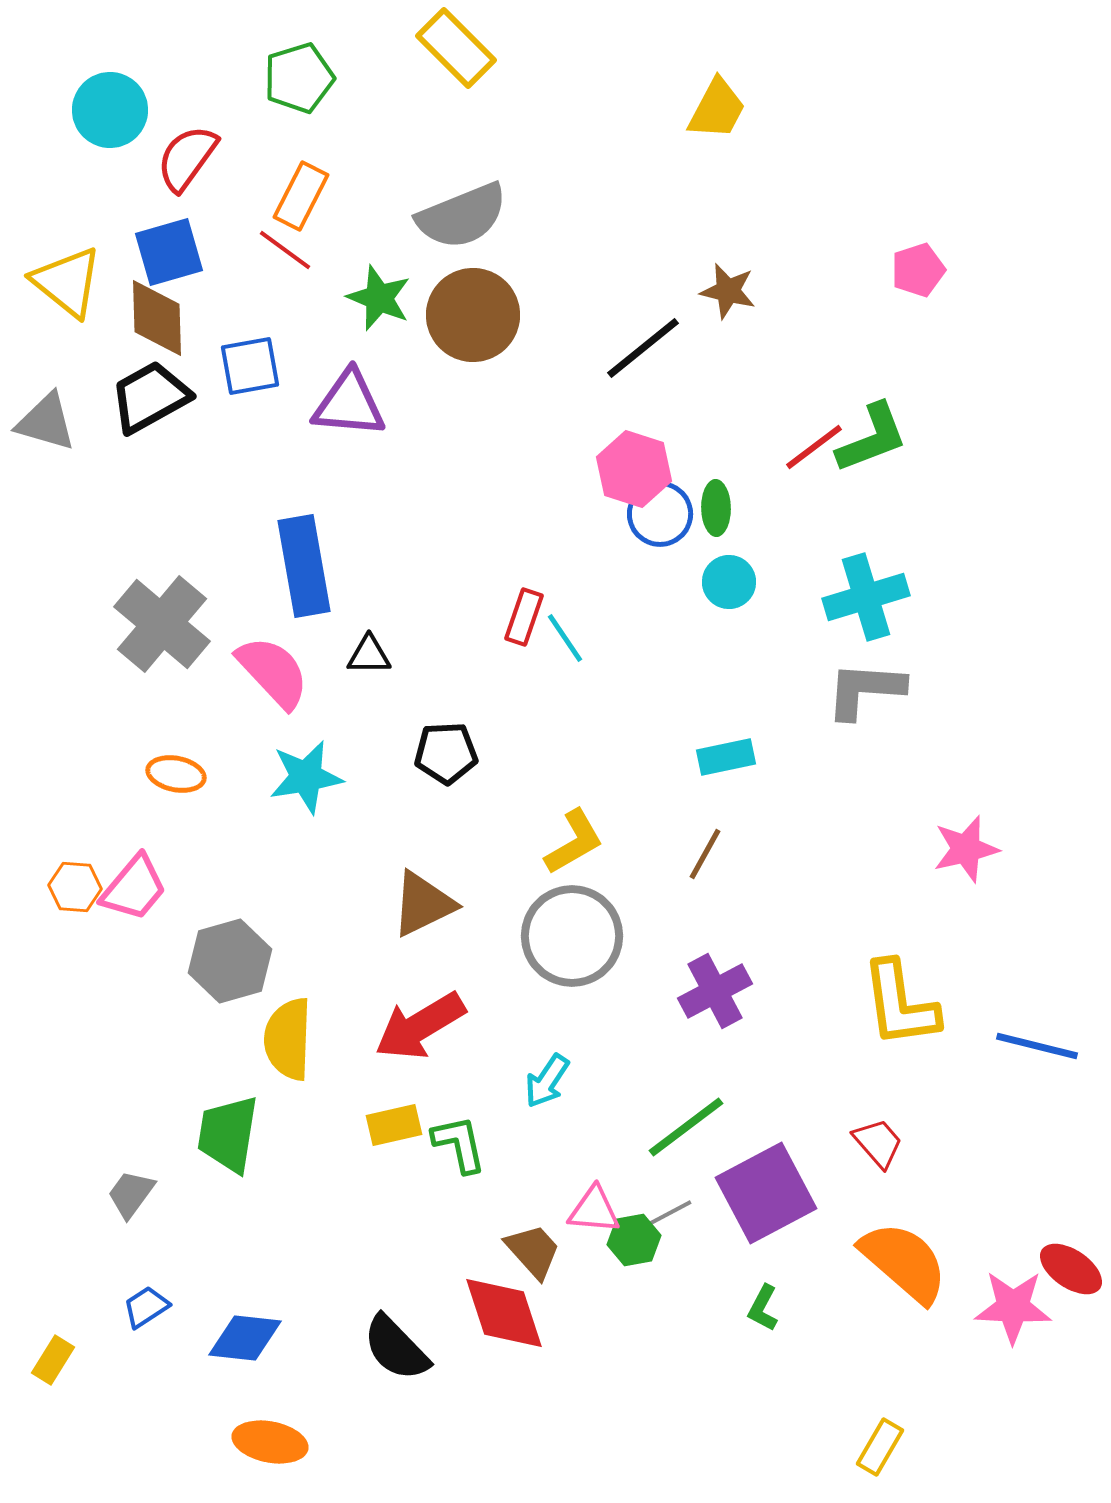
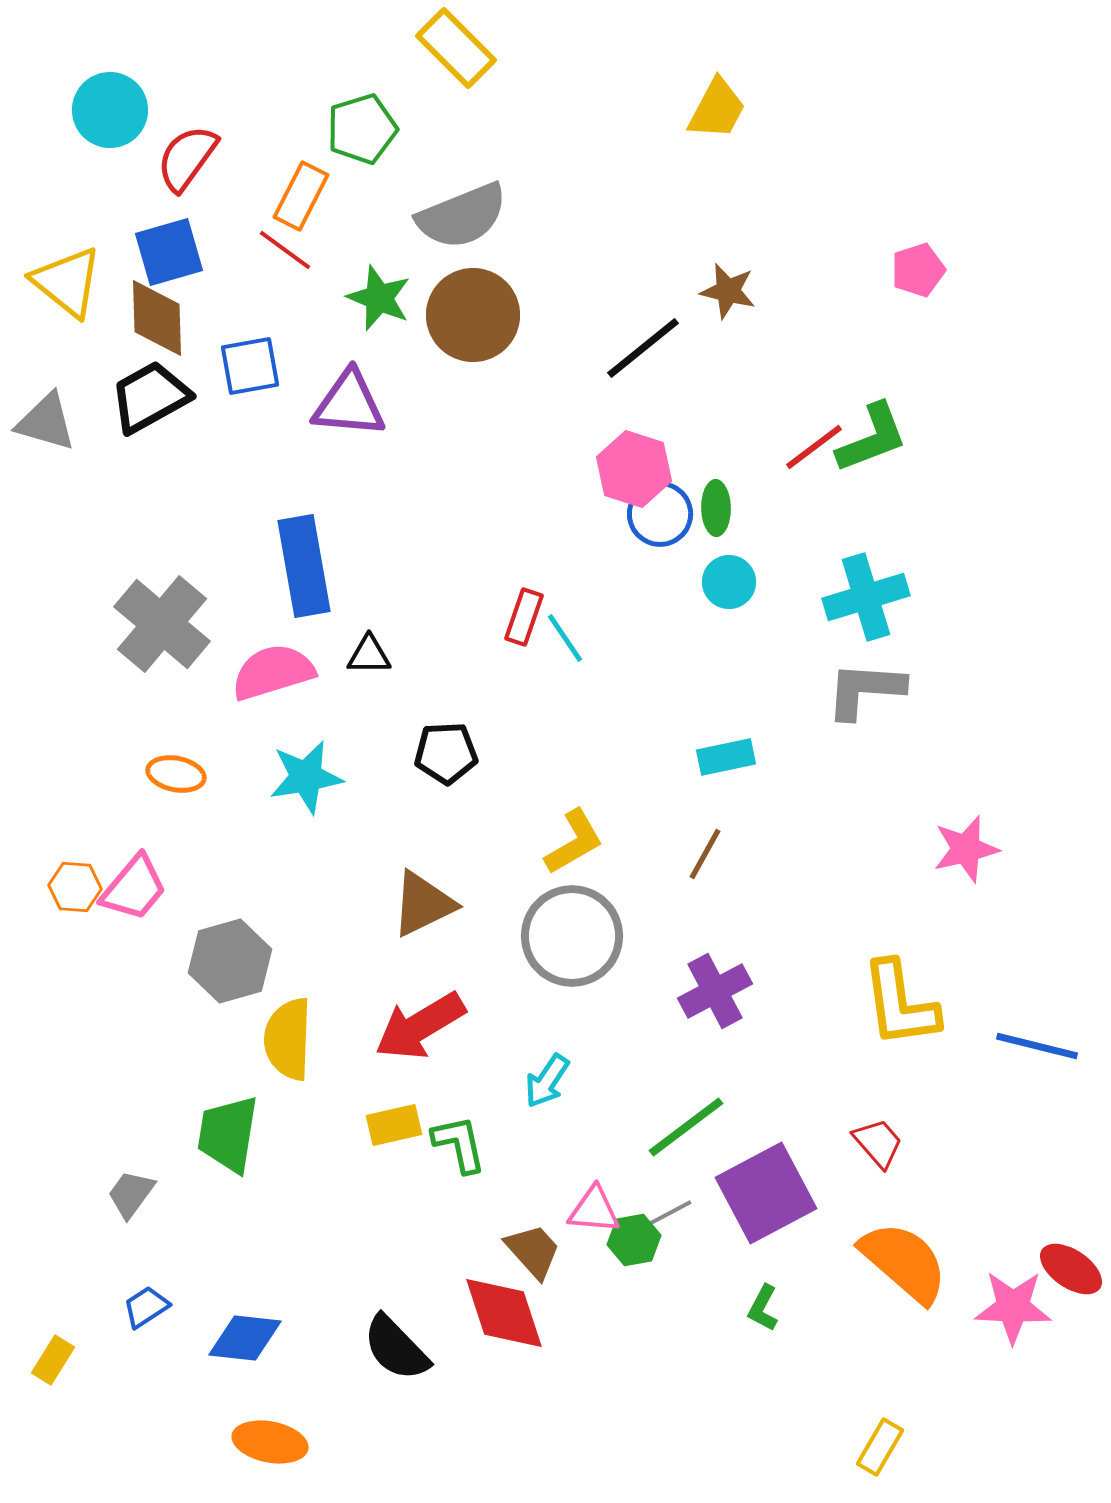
green pentagon at (299, 78): moved 63 px right, 51 px down
pink semicircle at (273, 672): rotated 64 degrees counterclockwise
